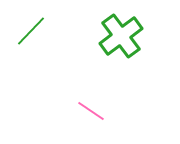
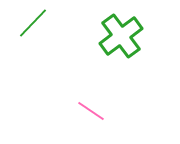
green line: moved 2 px right, 8 px up
